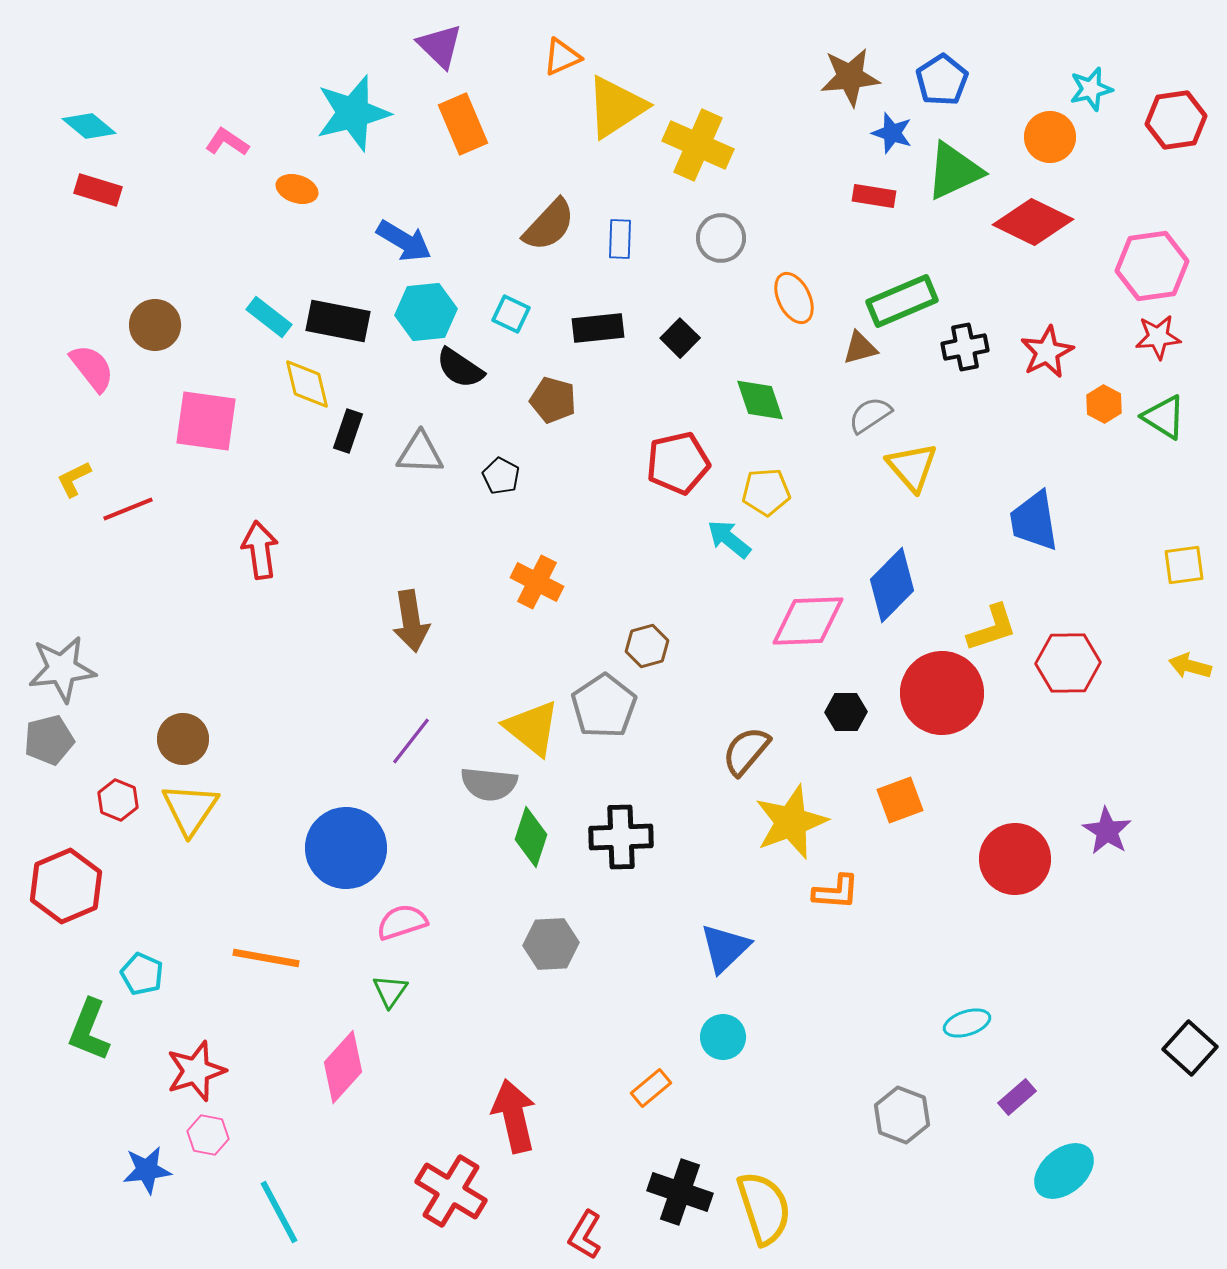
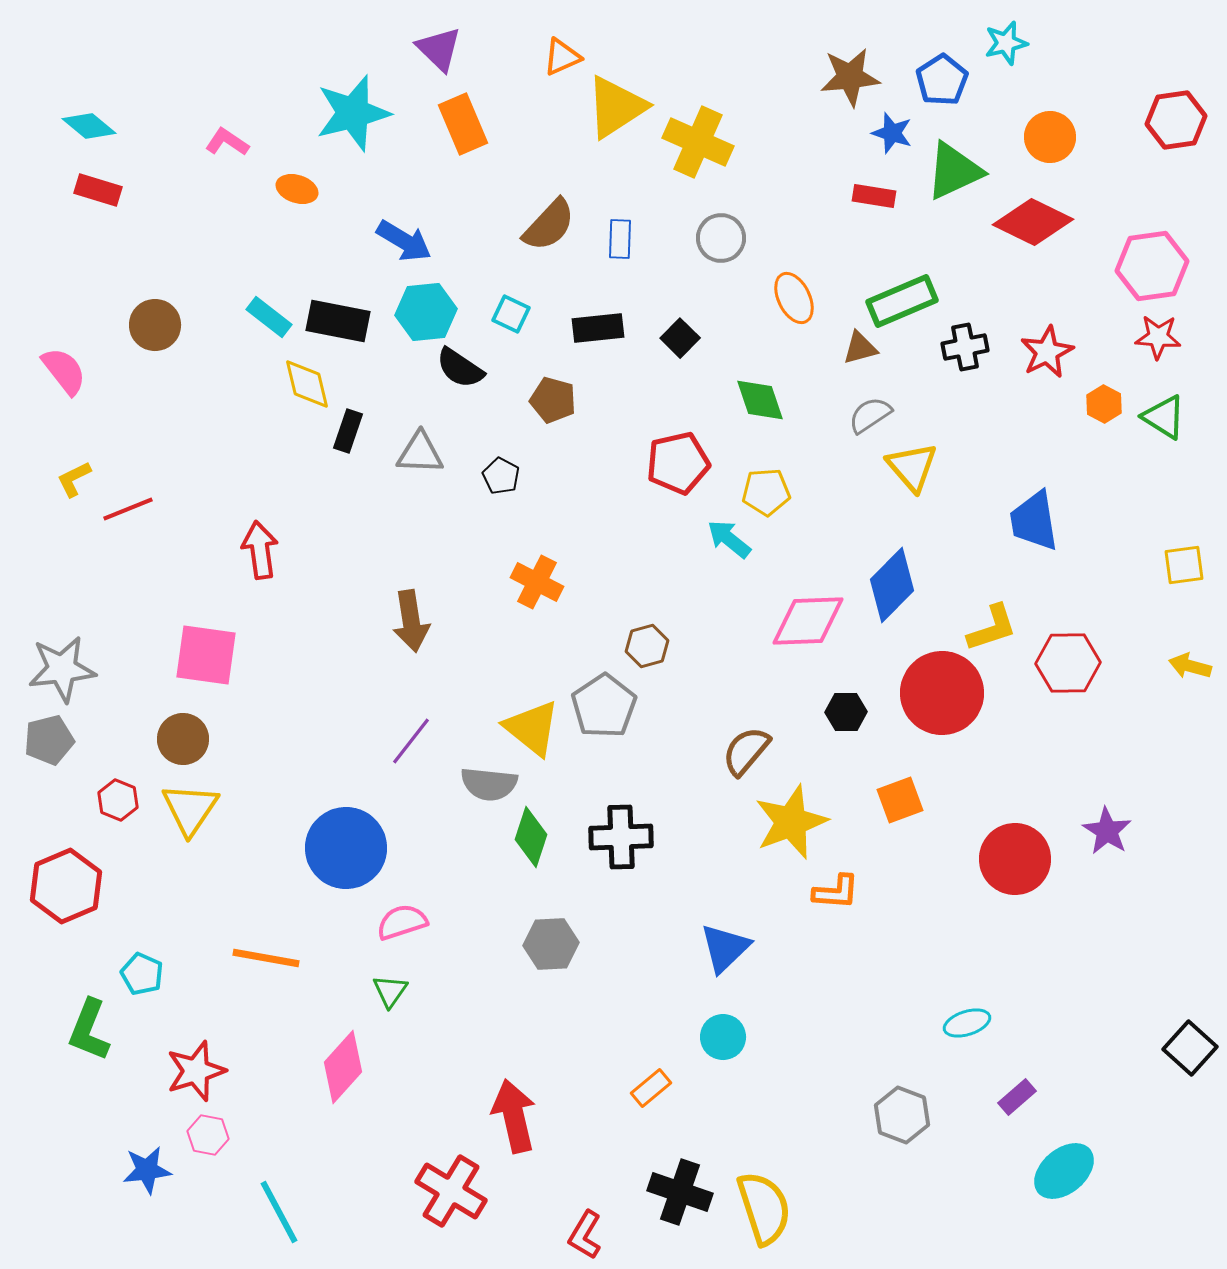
purple triangle at (440, 46): moved 1 px left, 3 px down
cyan star at (1091, 89): moved 85 px left, 46 px up
yellow cross at (698, 145): moved 3 px up
red star at (1158, 337): rotated 9 degrees clockwise
pink semicircle at (92, 368): moved 28 px left, 3 px down
pink square at (206, 421): moved 234 px down
